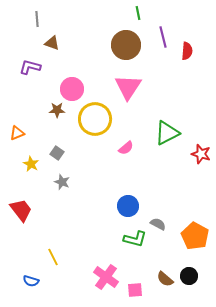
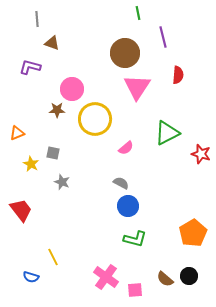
brown circle: moved 1 px left, 8 px down
red semicircle: moved 9 px left, 24 px down
pink triangle: moved 9 px right
gray square: moved 4 px left; rotated 24 degrees counterclockwise
gray semicircle: moved 37 px left, 41 px up
orange pentagon: moved 2 px left, 3 px up; rotated 12 degrees clockwise
blue semicircle: moved 4 px up
